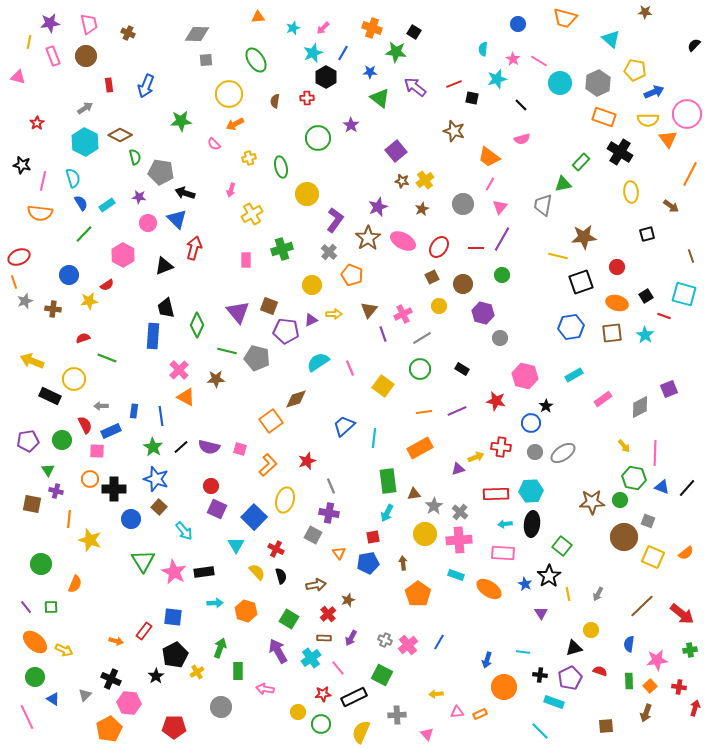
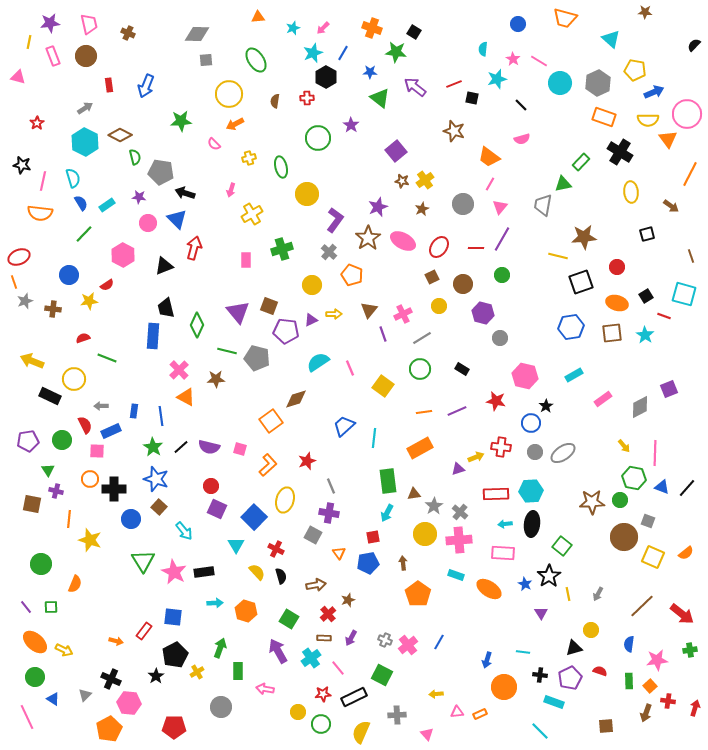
red cross at (679, 687): moved 11 px left, 14 px down
